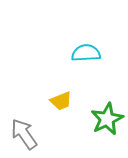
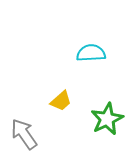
cyan semicircle: moved 5 px right
yellow trapezoid: rotated 20 degrees counterclockwise
